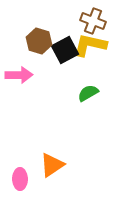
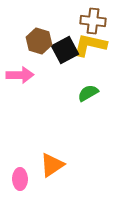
brown cross: rotated 15 degrees counterclockwise
pink arrow: moved 1 px right
